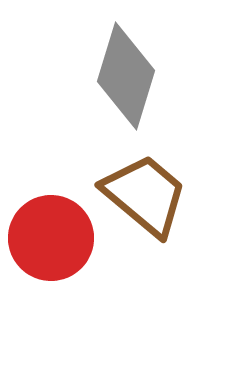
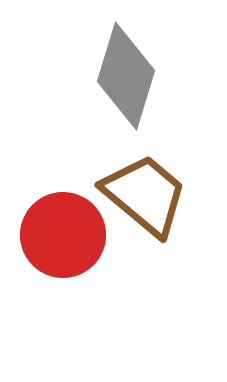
red circle: moved 12 px right, 3 px up
